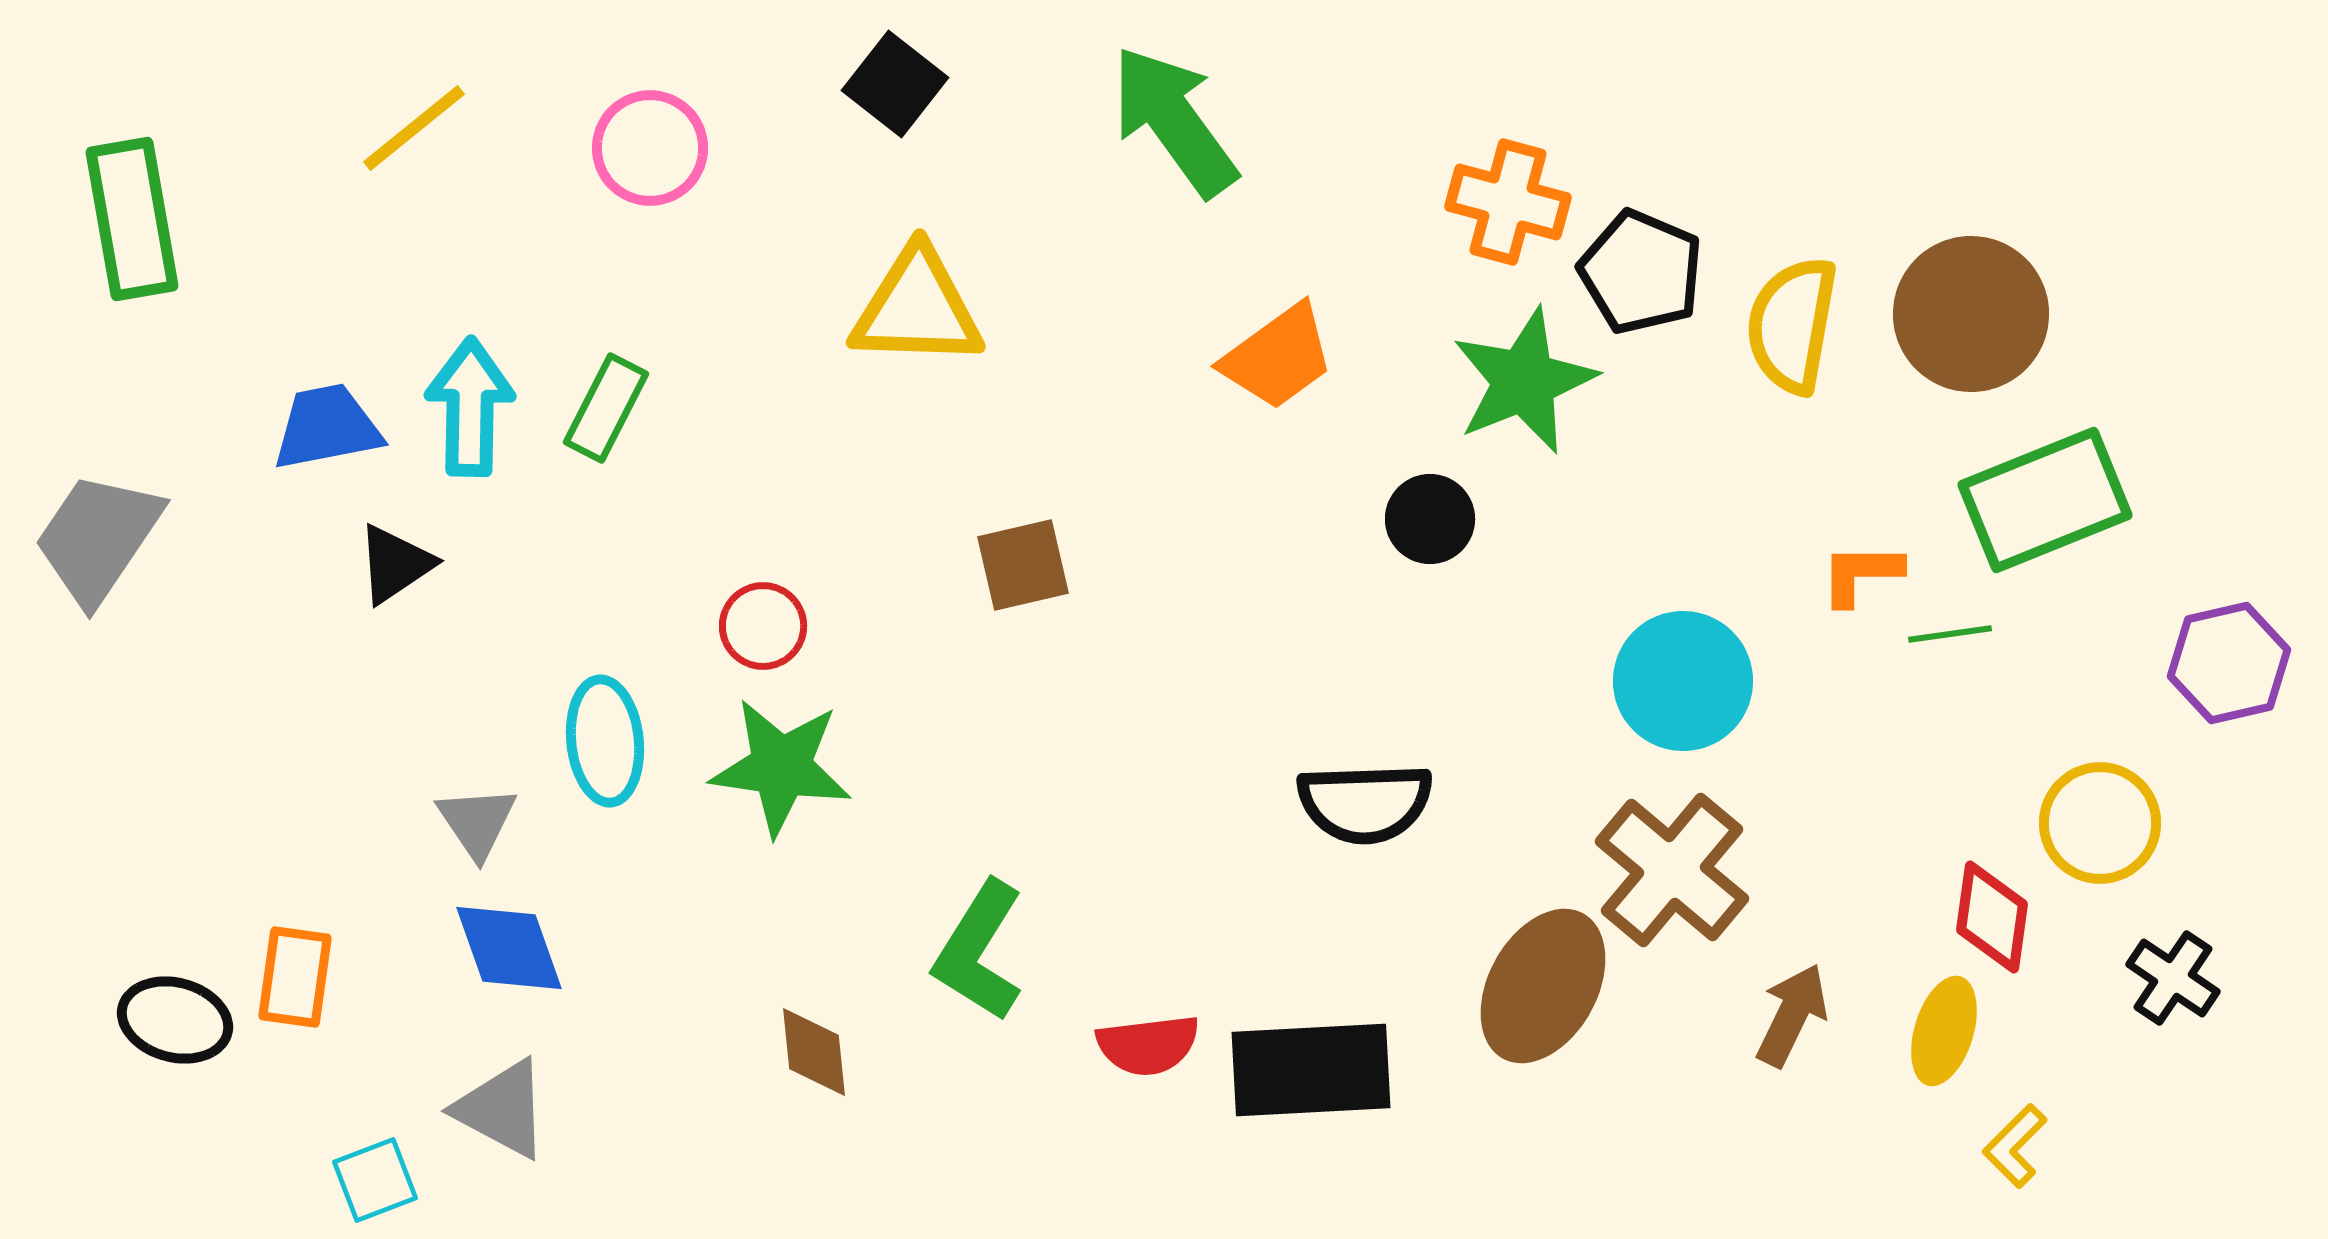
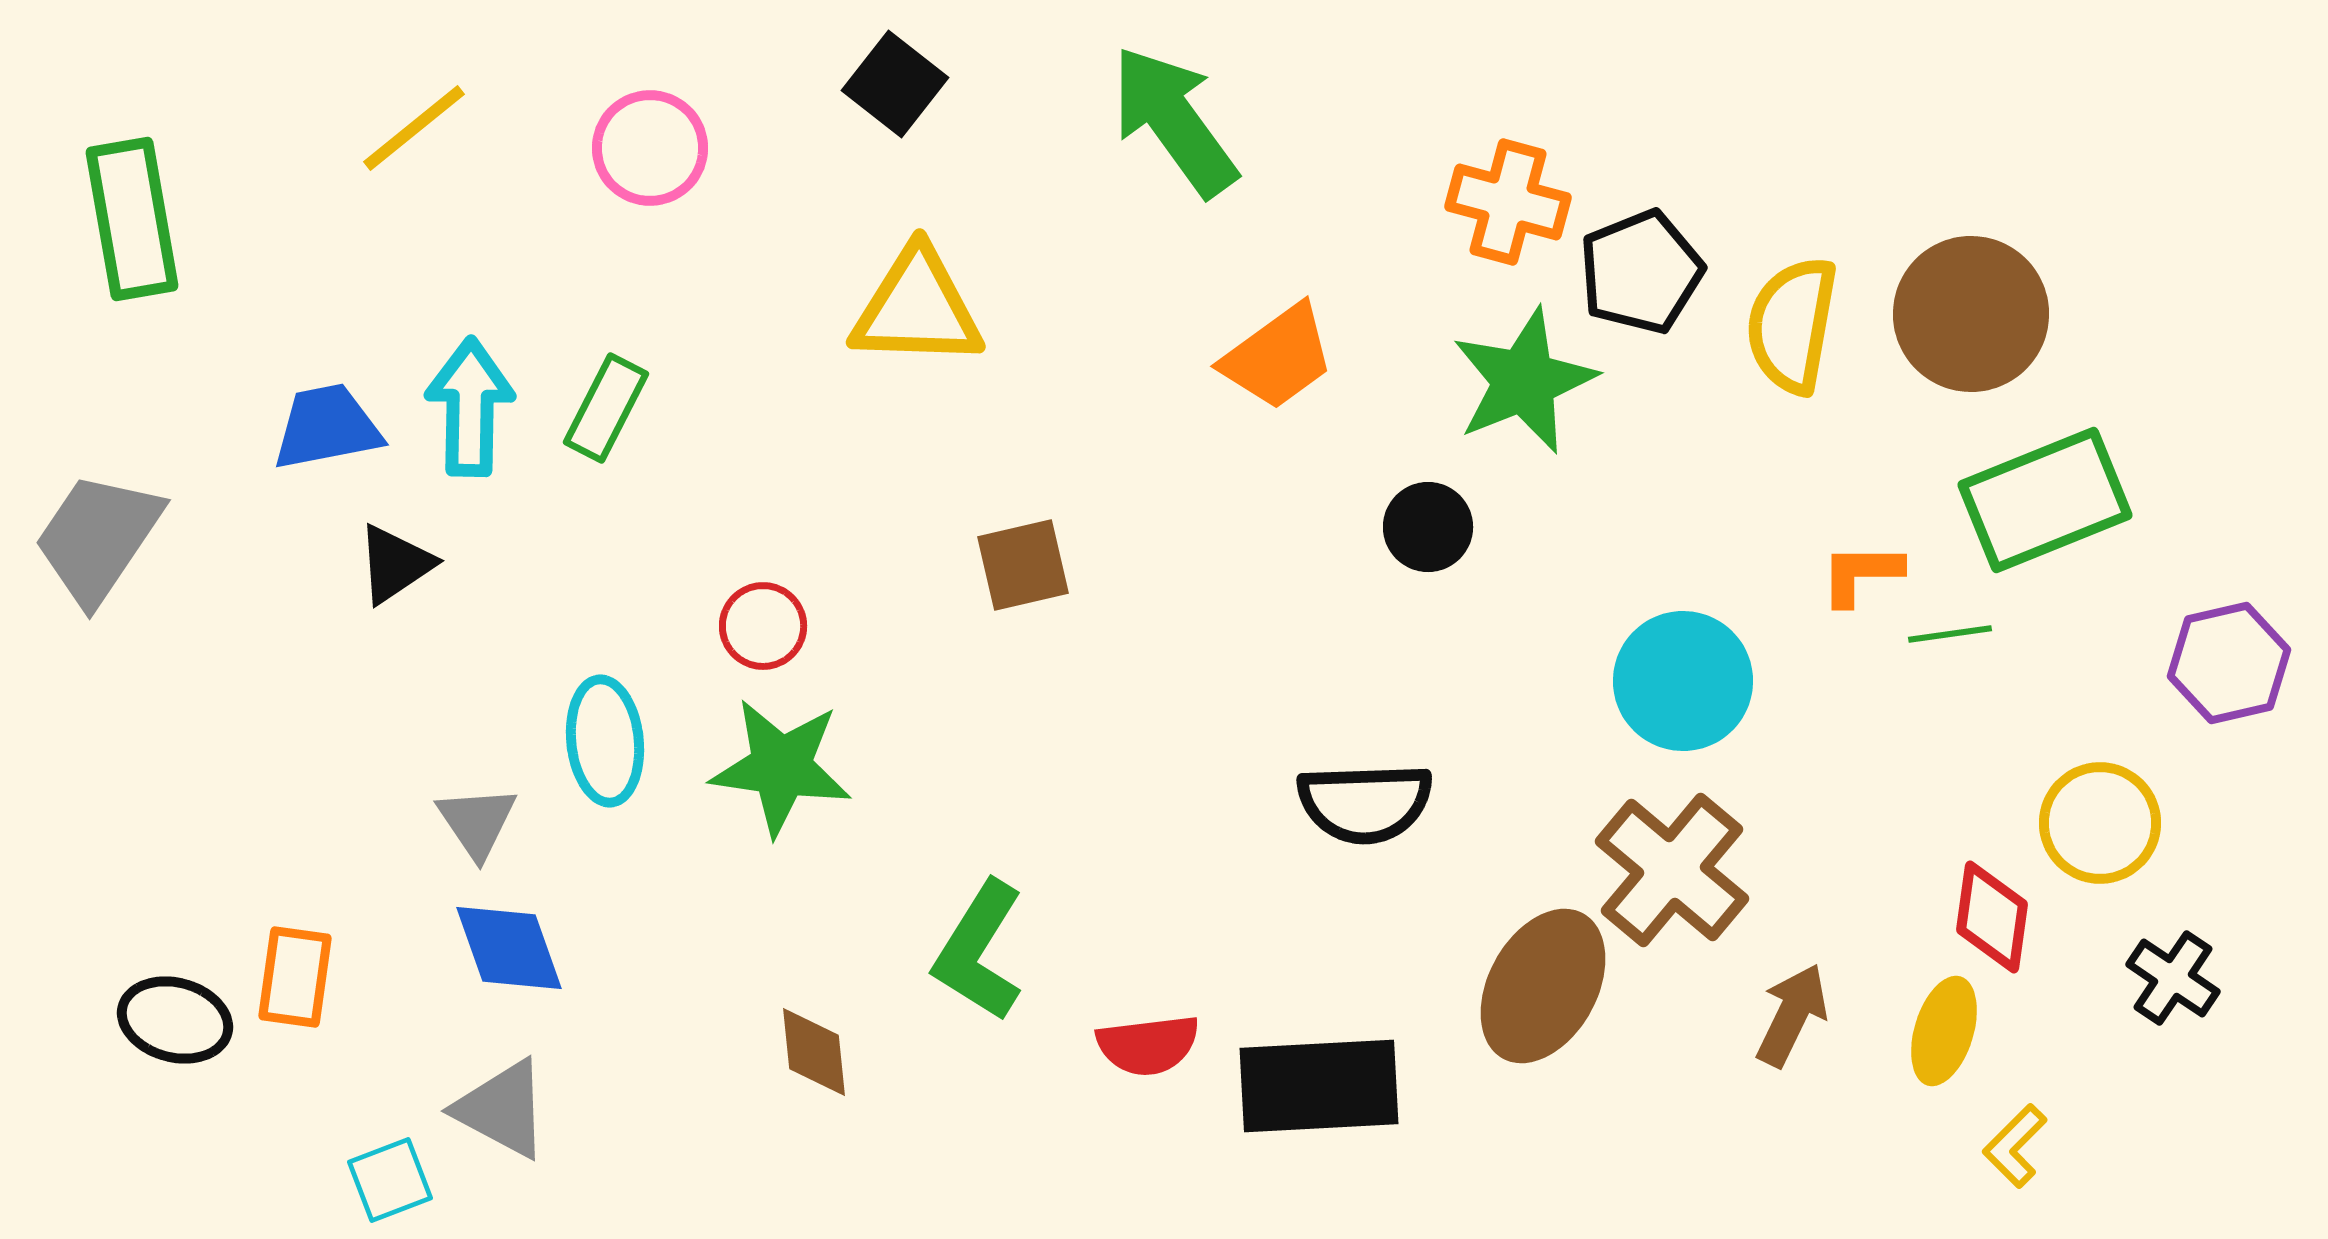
black pentagon at (1641, 272): rotated 27 degrees clockwise
black circle at (1430, 519): moved 2 px left, 8 px down
black rectangle at (1311, 1070): moved 8 px right, 16 px down
cyan square at (375, 1180): moved 15 px right
